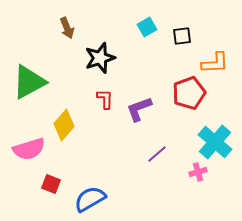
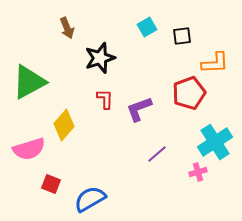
cyan cross: rotated 16 degrees clockwise
